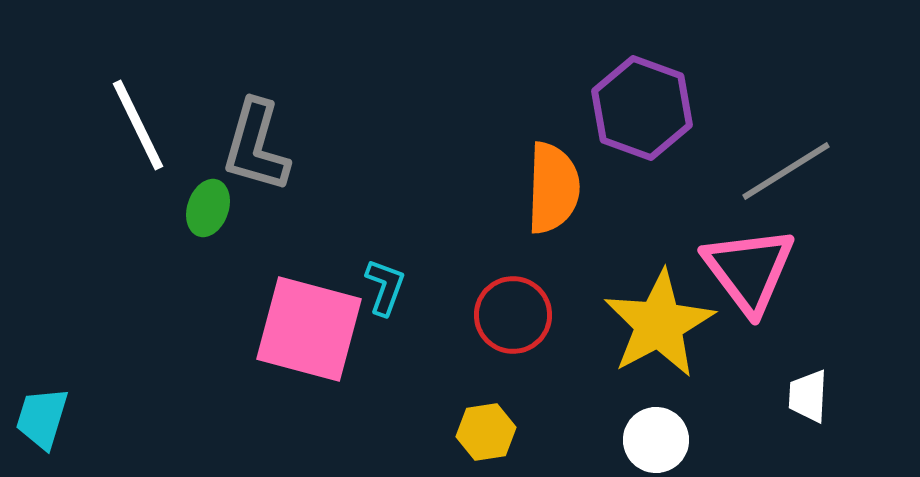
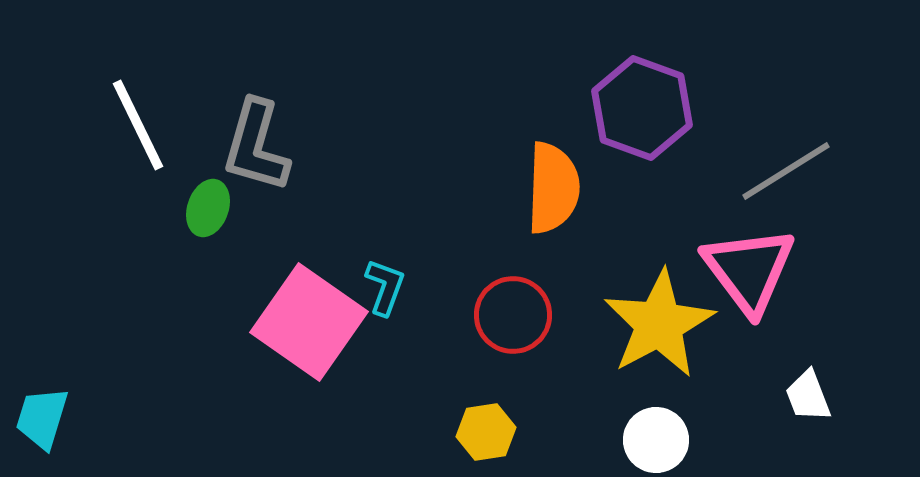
pink square: moved 7 px up; rotated 20 degrees clockwise
white trapezoid: rotated 24 degrees counterclockwise
